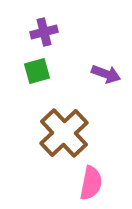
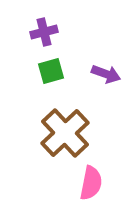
green square: moved 14 px right
brown cross: moved 1 px right
